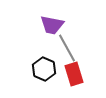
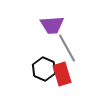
purple trapezoid: rotated 15 degrees counterclockwise
red rectangle: moved 12 px left
